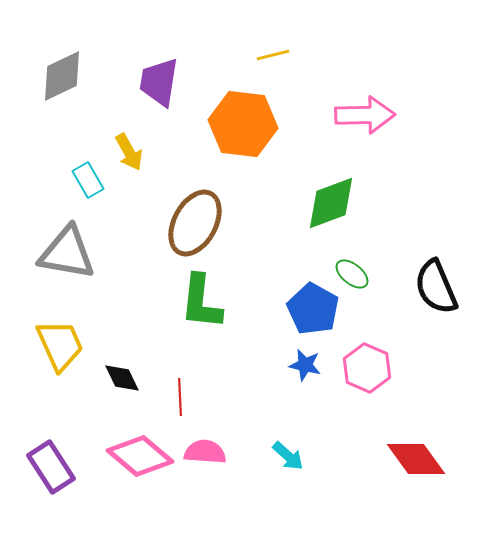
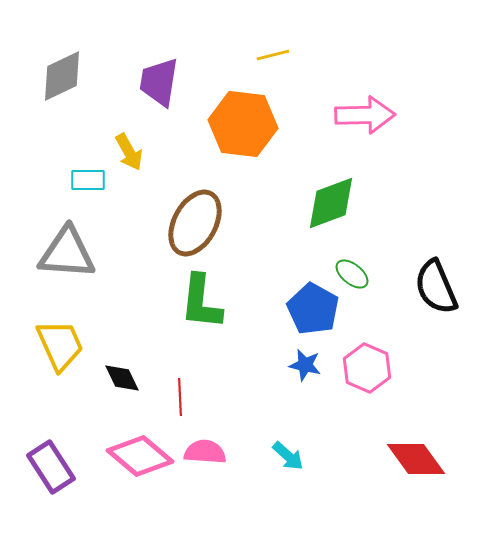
cyan rectangle: rotated 60 degrees counterclockwise
gray triangle: rotated 6 degrees counterclockwise
